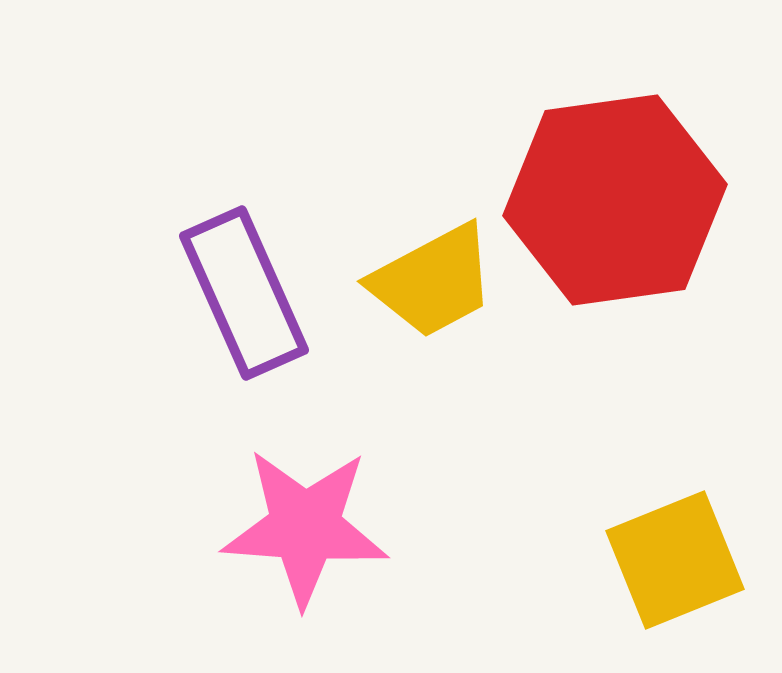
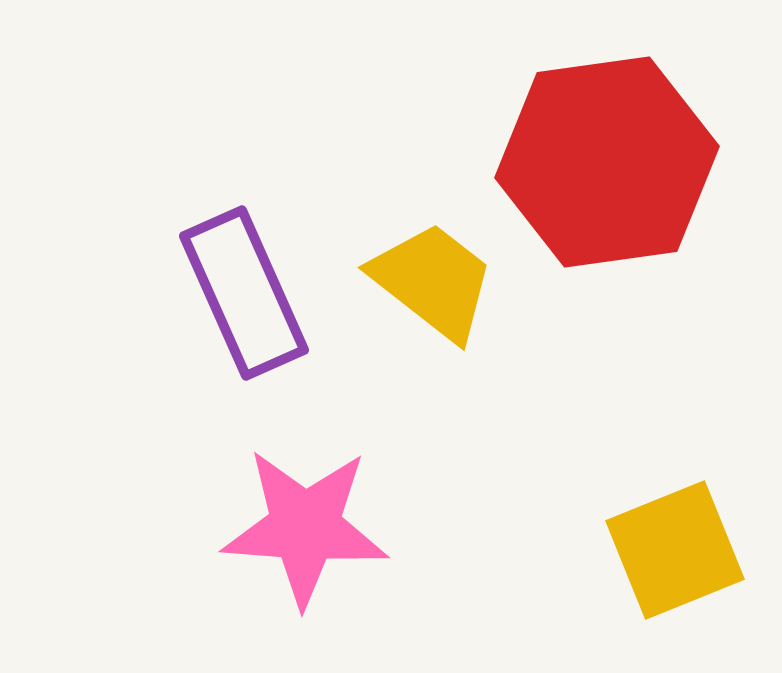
red hexagon: moved 8 px left, 38 px up
yellow trapezoid: rotated 114 degrees counterclockwise
yellow square: moved 10 px up
